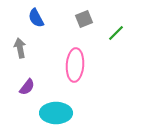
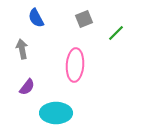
gray arrow: moved 2 px right, 1 px down
